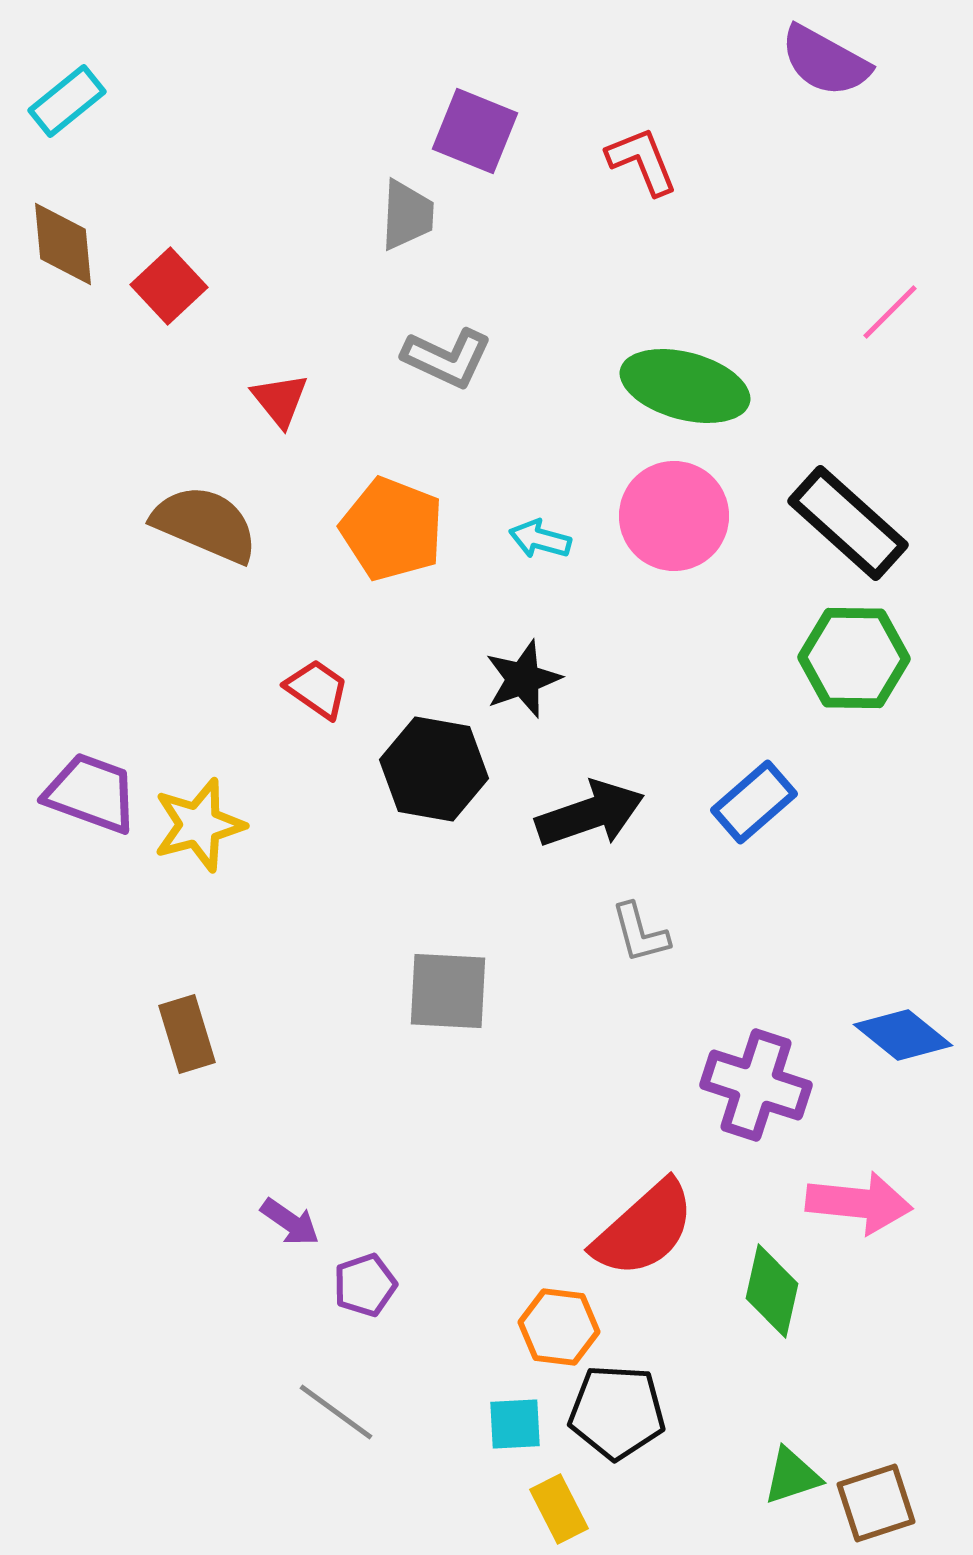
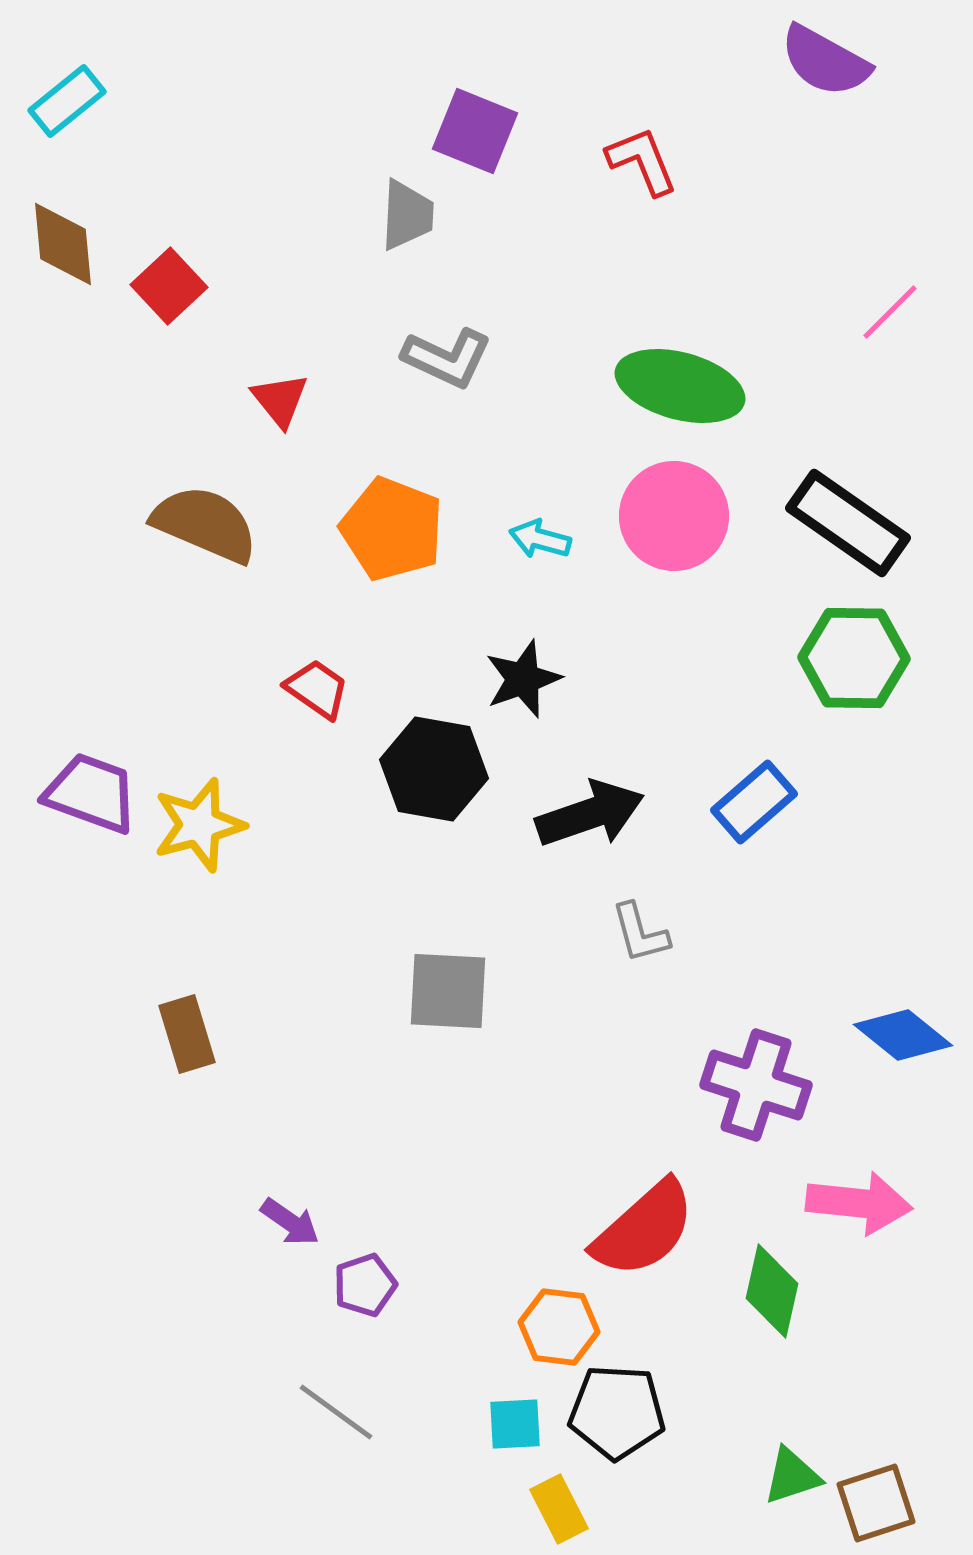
green ellipse at (685, 386): moved 5 px left
black rectangle at (848, 523): rotated 7 degrees counterclockwise
